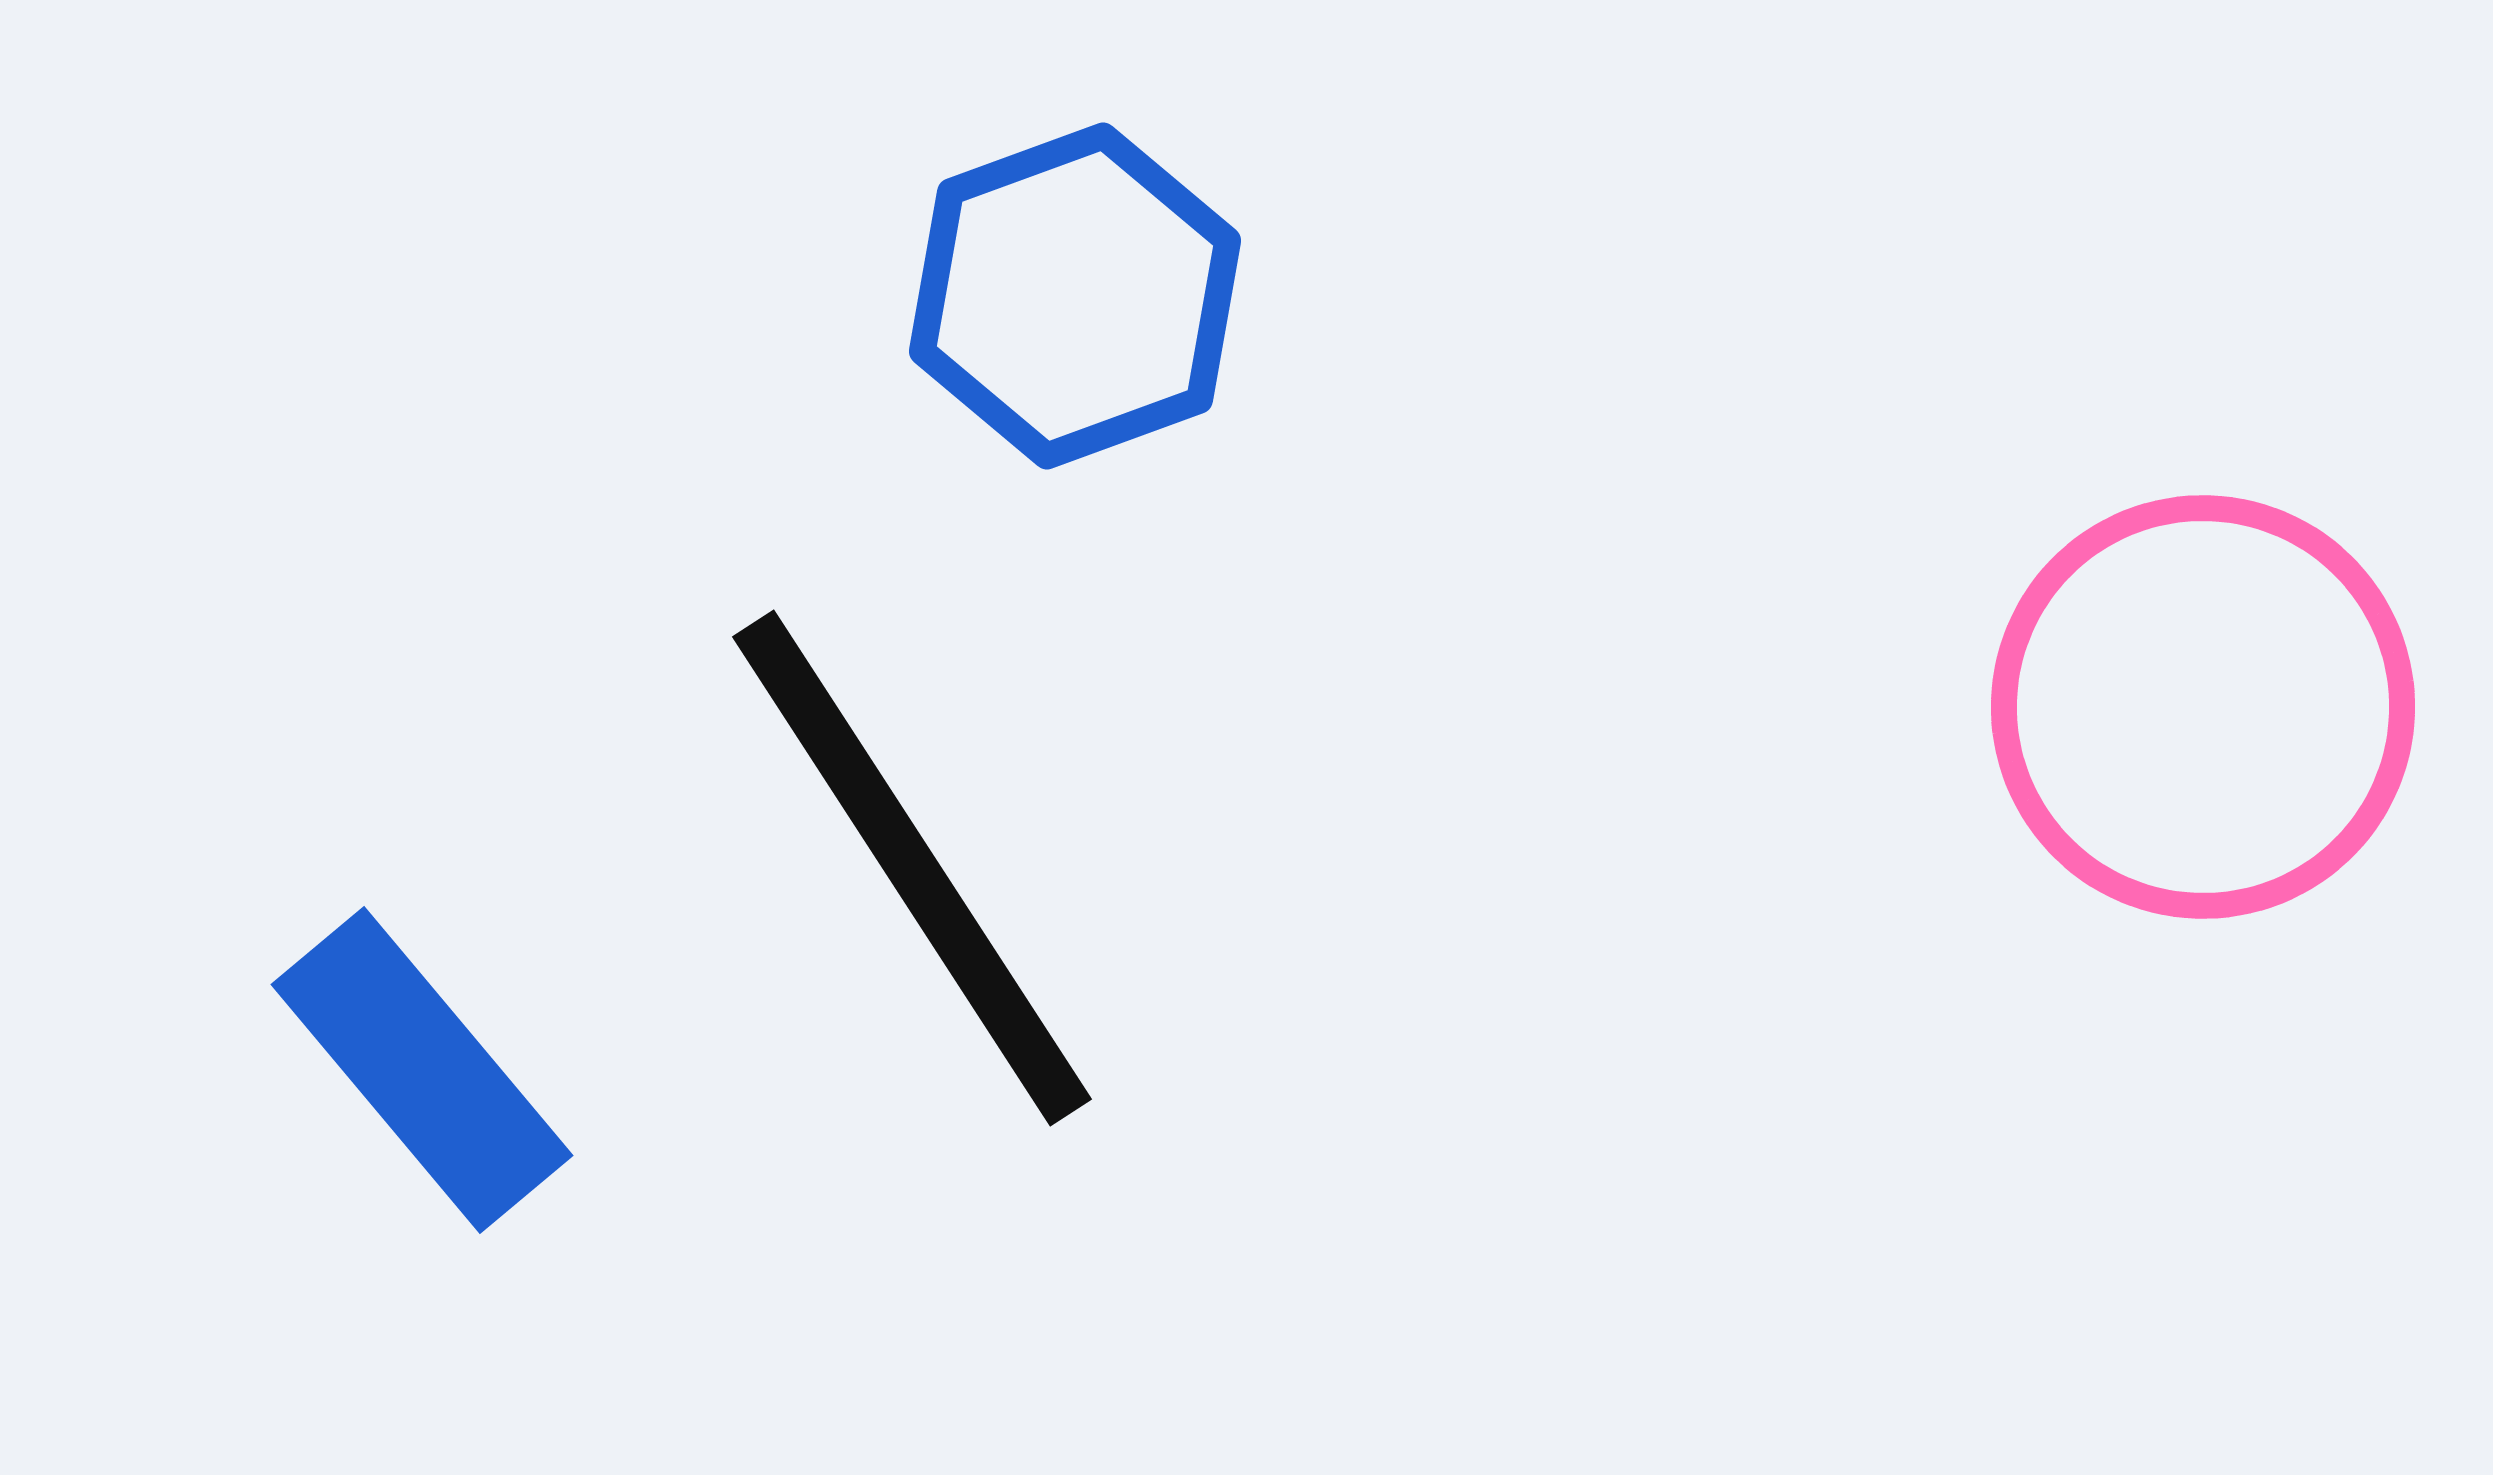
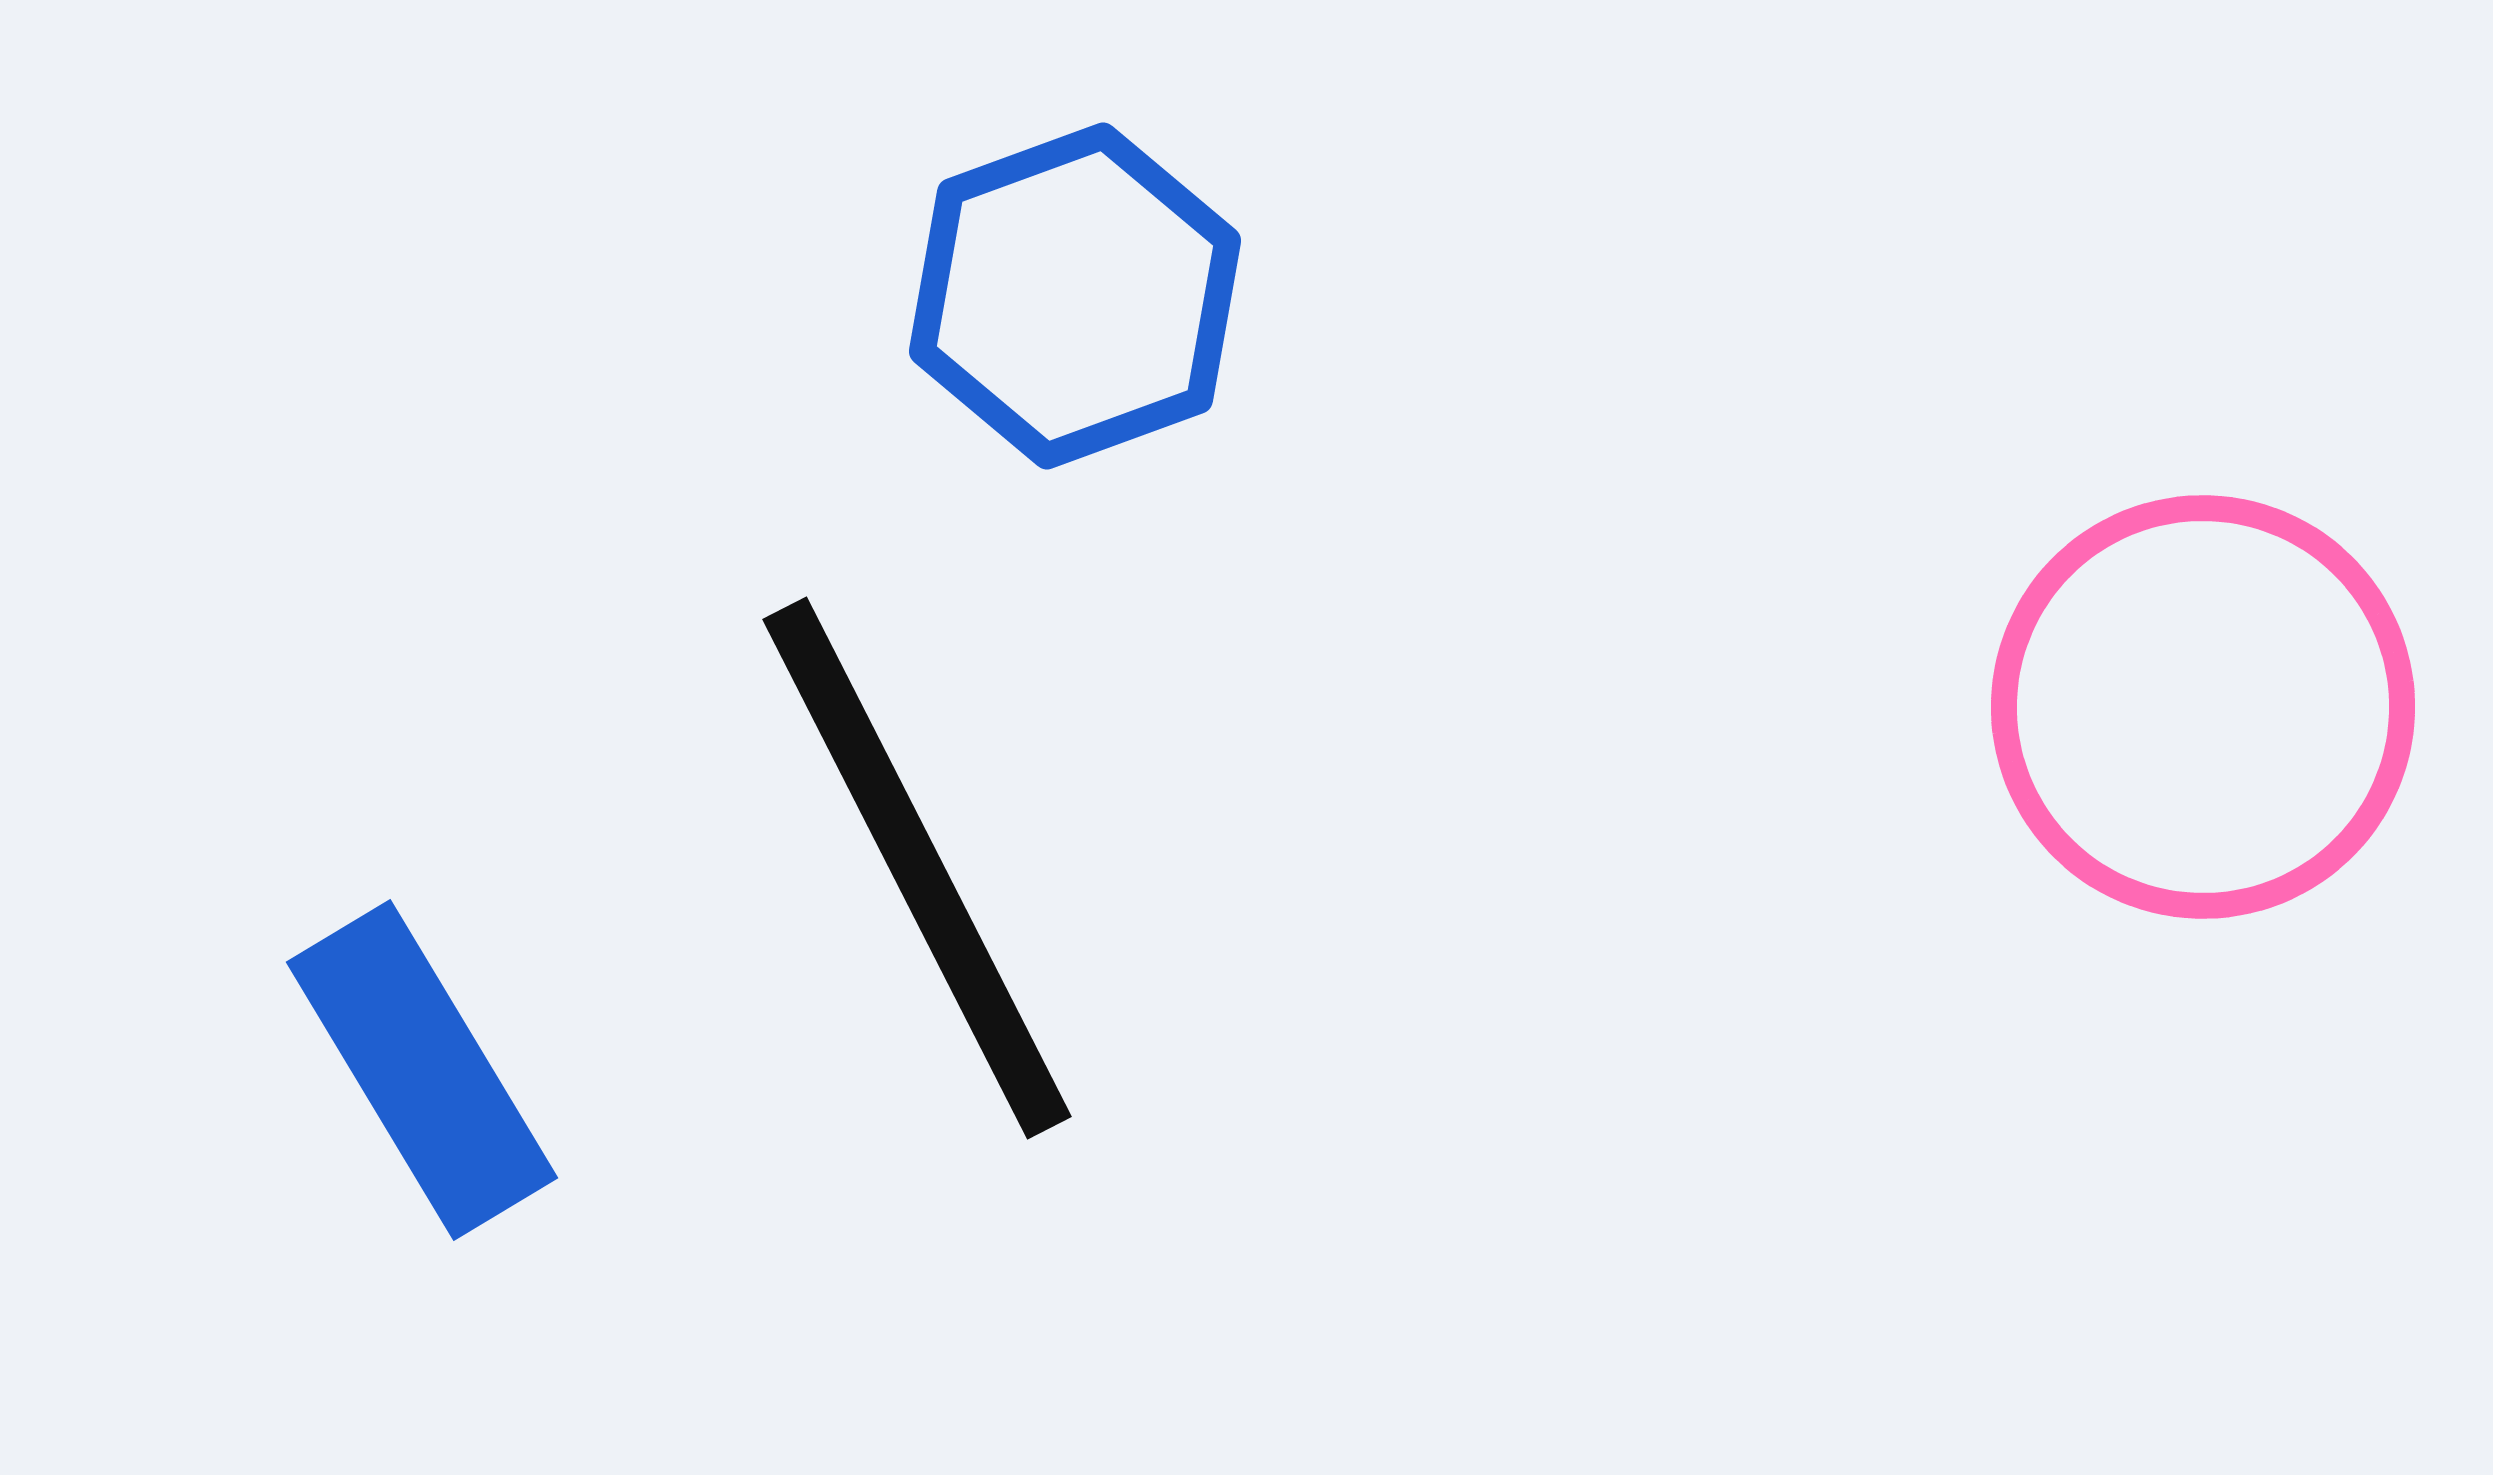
black line: moved 5 px right; rotated 6 degrees clockwise
blue rectangle: rotated 9 degrees clockwise
